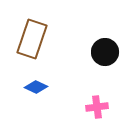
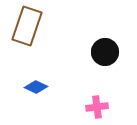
brown rectangle: moved 5 px left, 13 px up
